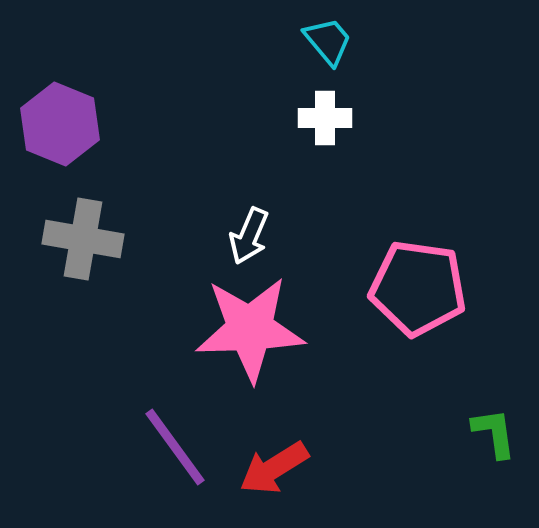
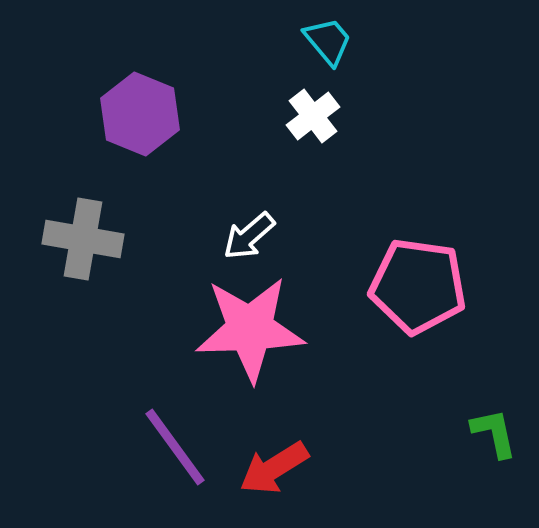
white cross: moved 12 px left, 2 px up; rotated 38 degrees counterclockwise
purple hexagon: moved 80 px right, 10 px up
white arrow: rotated 26 degrees clockwise
pink pentagon: moved 2 px up
green L-shape: rotated 4 degrees counterclockwise
